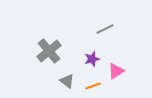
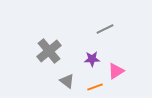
purple star: rotated 14 degrees clockwise
orange line: moved 2 px right, 1 px down
